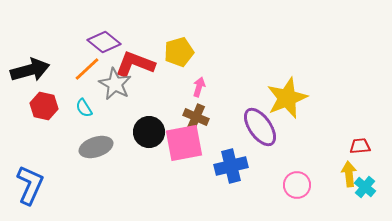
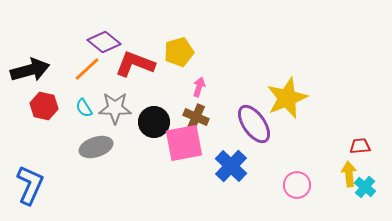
gray star: moved 24 px down; rotated 28 degrees counterclockwise
purple ellipse: moved 6 px left, 3 px up
black circle: moved 5 px right, 10 px up
blue cross: rotated 32 degrees counterclockwise
